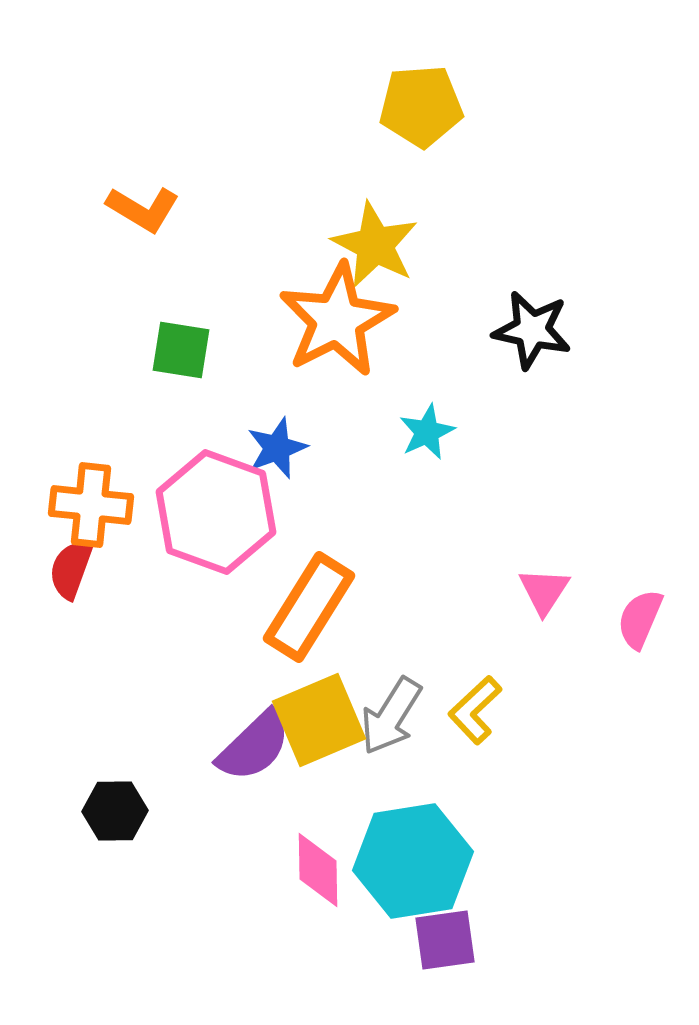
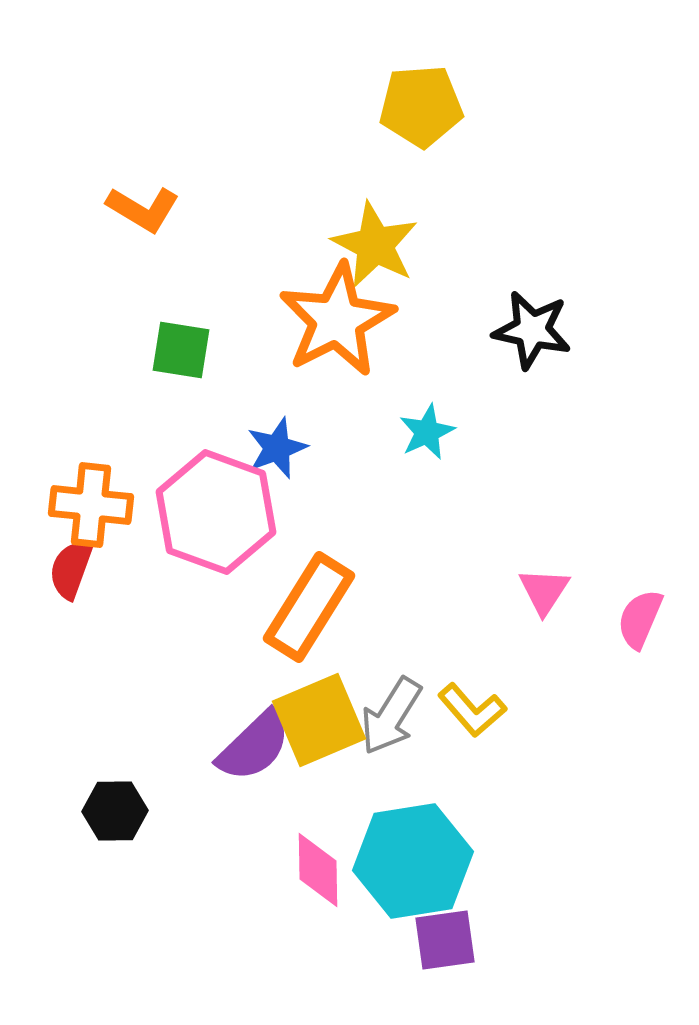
yellow L-shape: moved 3 px left; rotated 88 degrees counterclockwise
